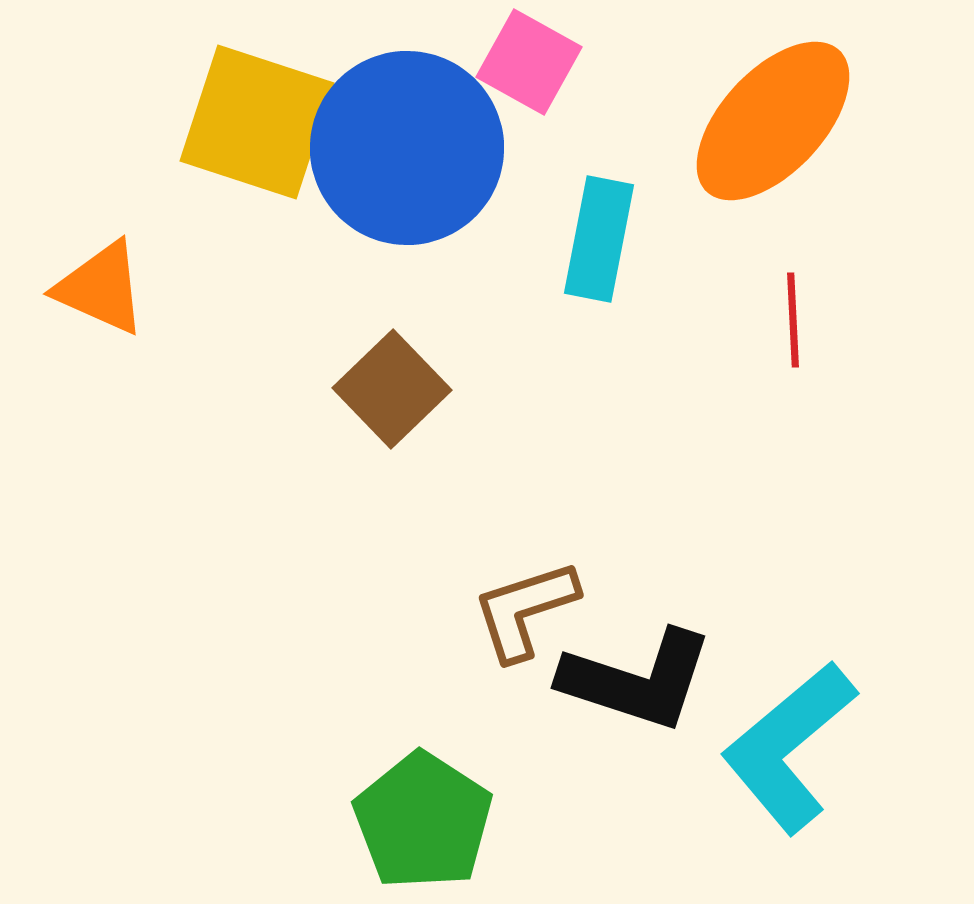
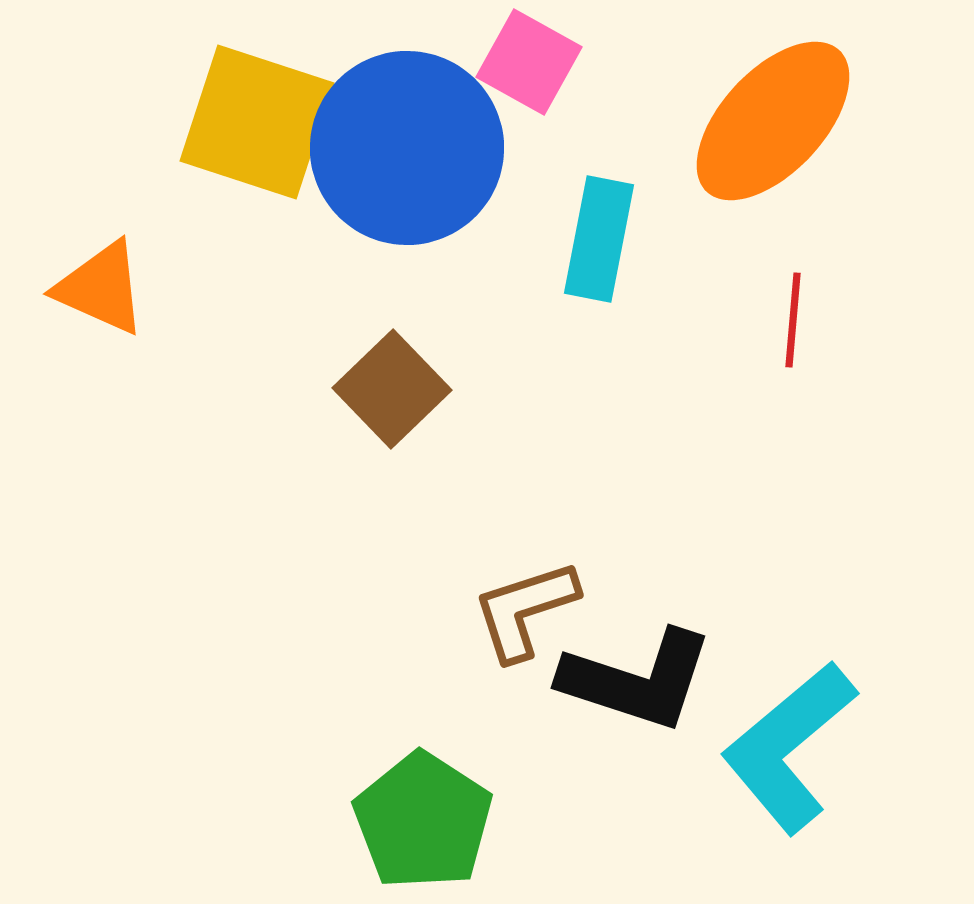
red line: rotated 8 degrees clockwise
